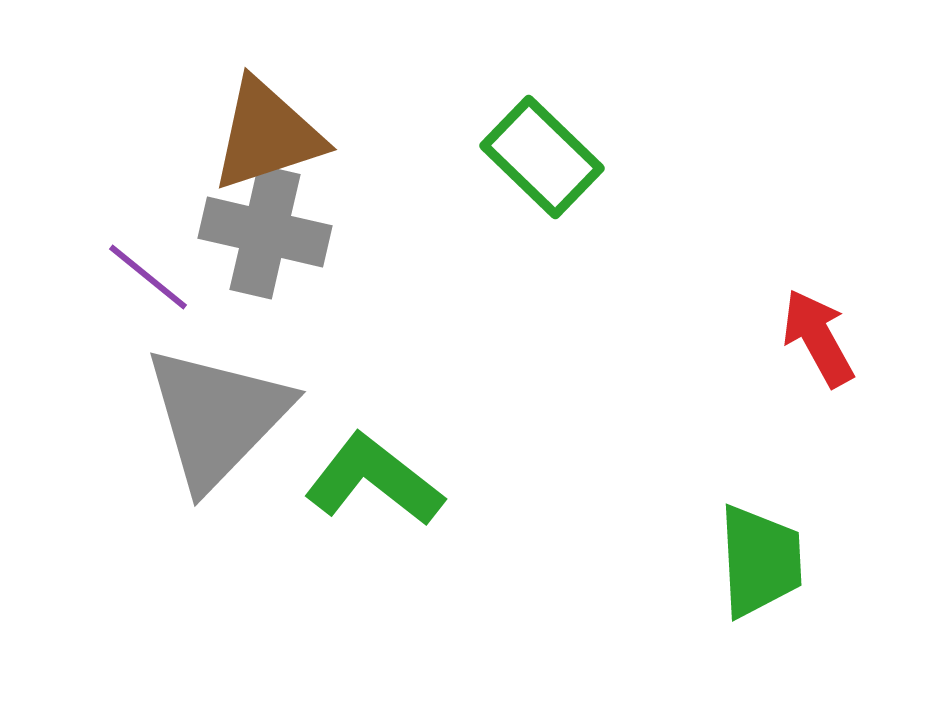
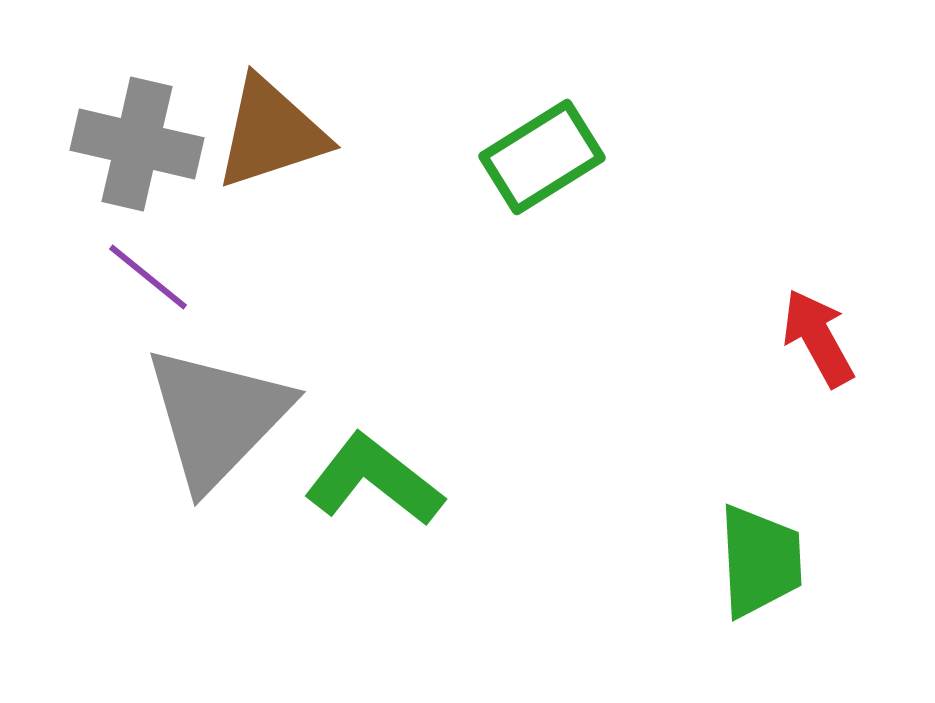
brown triangle: moved 4 px right, 2 px up
green rectangle: rotated 76 degrees counterclockwise
gray cross: moved 128 px left, 88 px up
